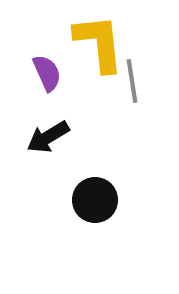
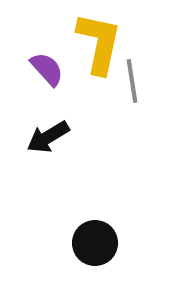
yellow L-shape: rotated 18 degrees clockwise
purple semicircle: moved 4 px up; rotated 18 degrees counterclockwise
black circle: moved 43 px down
